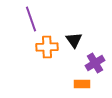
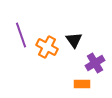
purple line: moved 10 px left, 16 px down
orange cross: rotated 30 degrees clockwise
